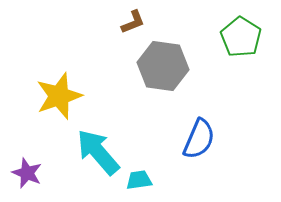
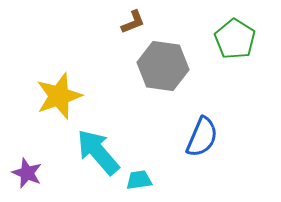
green pentagon: moved 6 px left, 2 px down
blue semicircle: moved 3 px right, 2 px up
